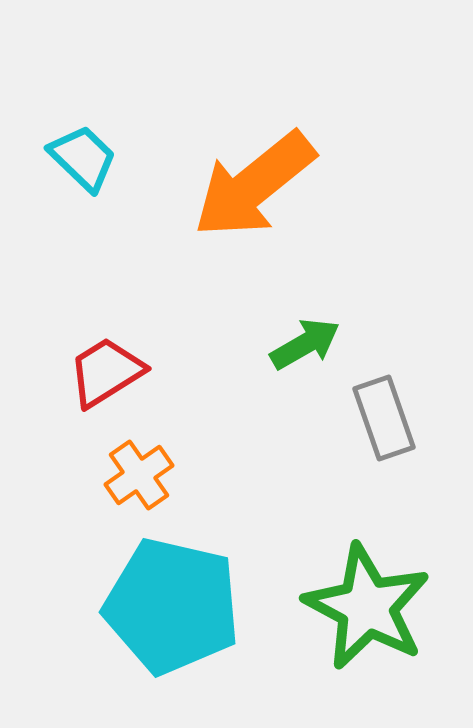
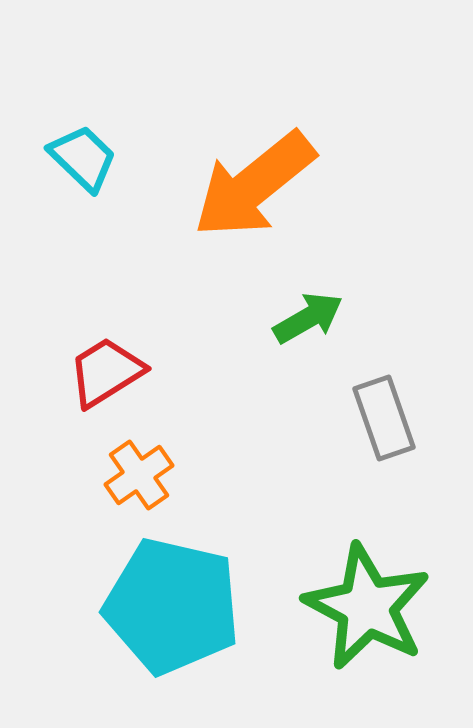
green arrow: moved 3 px right, 26 px up
